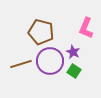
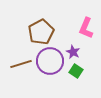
brown pentagon: rotated 30 degrees clockwise
green square: moved 2 px right
